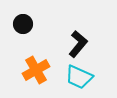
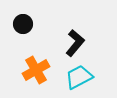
black L-shape: moved 3 px left, 1 px up
cyan trapezoid: rotated 128 degrees clockwise
